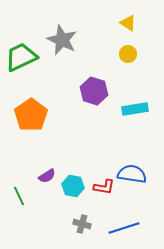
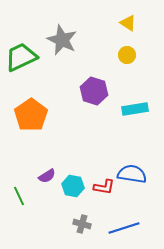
yellow circle: moved 1 px left, 1 px down
